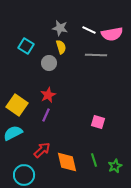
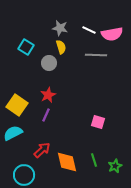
cyan square: moved 1 px down
